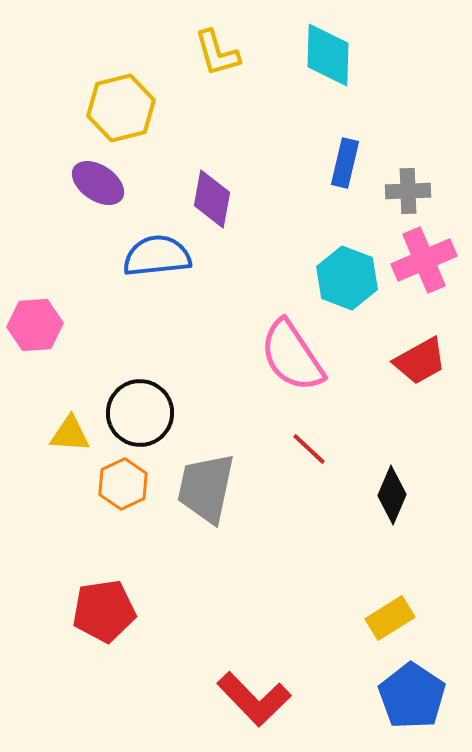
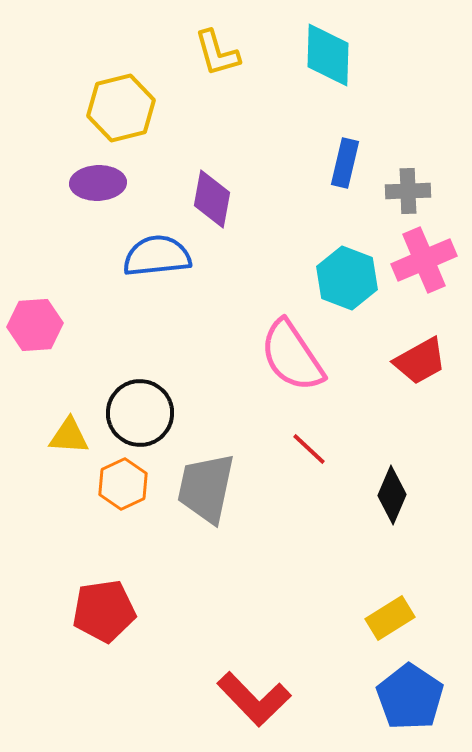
purple ellipse: rotated 36 degrees counterclockwise
yellow triangle: moved 1 px left, 2 px down
blue pentagon: moved 2 px left, 1 px down
